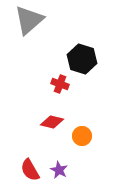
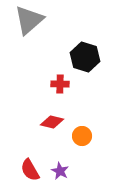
black hexagon: moved 3 px right, 2 px up
red cross: rotated 18 degrees counterclockwise
purple star: moved 1 px right, 1 px down
